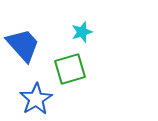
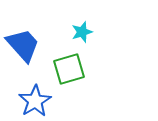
green square: moved 1 px left
blue star: moved 1 px left, 2 px down
